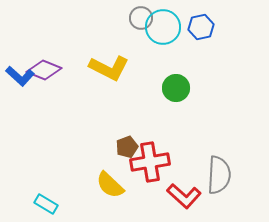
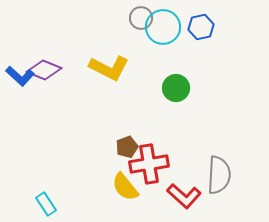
red cross: moved 1 px left, 2 px down
yellow semicircle: moved 15 px right, 2 px down; rotated 8 degrees clockwise
cyan rectangle: rotated 25 degrees clockwise
